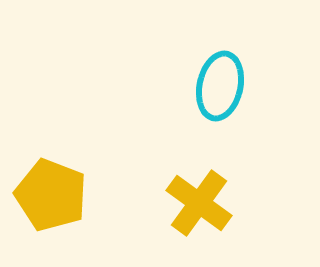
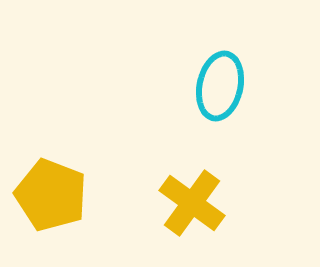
yellow cross: moved 7 px left
